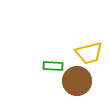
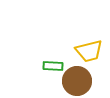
yellow trapezoid: moved 2 px up
